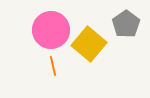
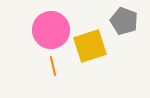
gray pentagon: moved 2 px left, 3 px up; rotated 16 degrees counterclockwise
yellow square: moved 1 px right, 2 px down; rotated 32 degrees clockwise
